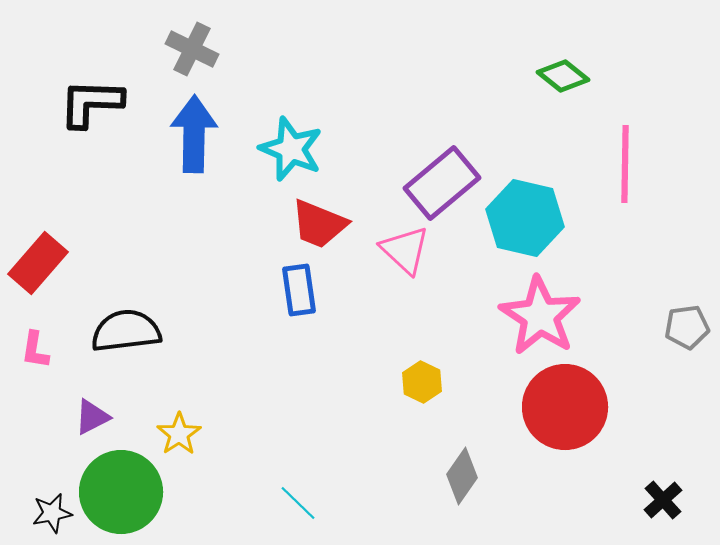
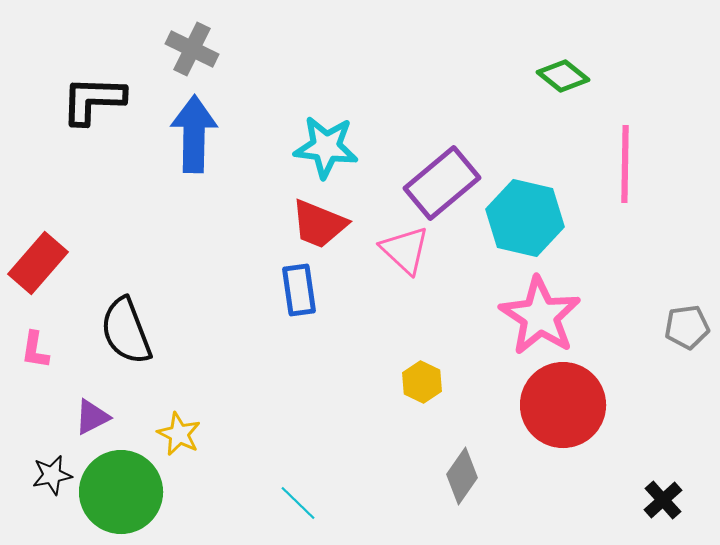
black L-shape: moved 2 px right, 3 px up
cyan star: moved 35 px right, 2 px up; rotated 16 degrees counterclockwise
black semicircle: rotated 104 degrees counterclockwise
red circle: moved 2 px left, 2 px up
yellow star: rotated 12 degrees counterclockwise
black star: moved 38 px up
